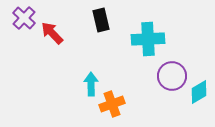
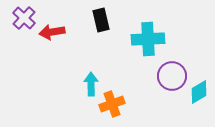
red arrow: moved 1 px up; rotated 55 degrees counterclockwise
